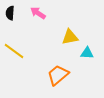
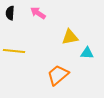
yellow line: rotated 30 degrees counterclockwise
